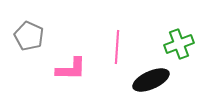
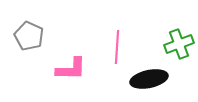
black ellipse: moved 2 px left, 1 px up; rotated 12 degrees clockwise
